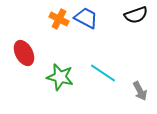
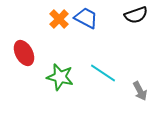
orange cross: rotated 18 degrees clockwise
